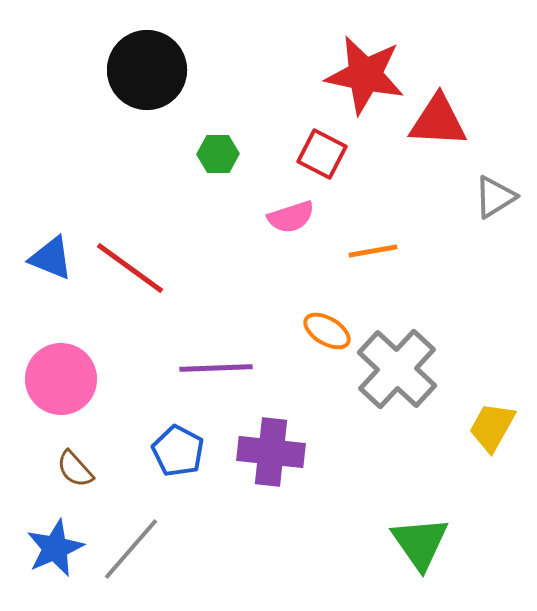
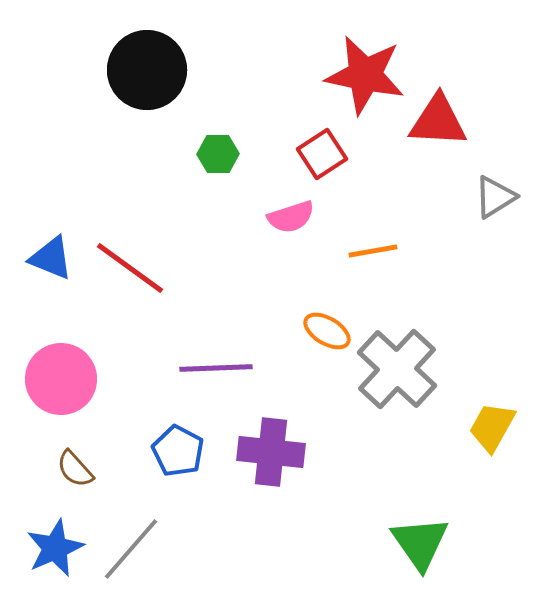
red square: rotated 30 degrees clockwise
